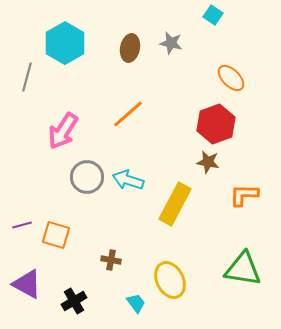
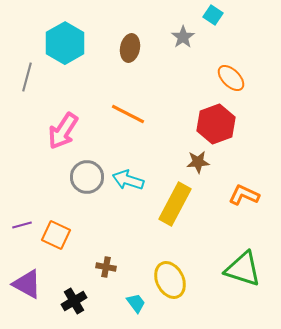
gray star: moved 12 px right, 6 px up; rotated 25 degrees clockwise
orange line: rotated 68 degrees clockwise
brown star: moved 10 px left; rotated 15 degrees counterclockwise
orange L-shape: rotated 24 degrees clockwise
orange square: rotated 8 degrees clockwise
brown cross: moved 5 px left, 7 px down
green triangle: rotated 9 degrees clockwise
